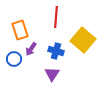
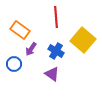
red line: rotated 10 degrees counterclockwise
orange rectangle: rotated 36 degrees counterclockwise
blue cross: rotated 14 degrees clockwise
blue circle: moved 5 px down
purple triangle: rotated 28 degrees counterclockwise
